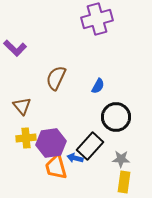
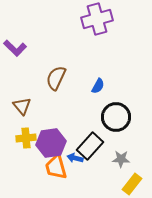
yellow rectangle: moved 8 px right, 2 px down; rotated 30 degrees clockwise
